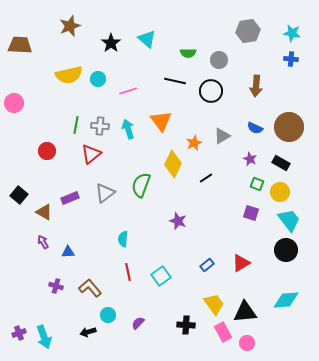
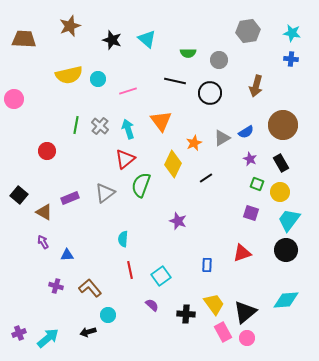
black star at (111, 43): moved 1 px right, 3 px up; rotated 18 degrees counterclockwise
brown trapezoid at (20, 45): moved 4 px right, 6 px up
brown arrow at (256, 86): rotated 10 degrees clockwise
black circle at (211, 91): moved 1 px left, 2 px down
pink circle at (14, 103): moved 4 px up
gray cross at (100, 126): rotated 36 degrees clockwise
brown circle at (289, 127): moved 6 px left, 2 px up
blue semicircle at (255, 128): moved 9 px left, 4 px down; rotated 56 degrees counterclockwise
gray triangle at (222, 136): moved 2 px down
red triangle at (91, 154): moved 34 px right, 5 px down
black rectangle at (281, 163): rotated 30 degrees clockwise
cyan trapezoid at (289, 220): rotated 105 degrees counterclockwise
blue triangle at (68, 252): moved 1 px left, 3 px down
red triangle at (241, 263): moved 1 px right, 10 px up; rotated 12 degrees clockwise
blue rectangle at (207, 265): rotated 48 degrees counterclockwise
red line at (128, 272): moved 2 px right, 2 px up
black triangle at (245, 312): rotated 35 degrees counterclockwise
purple semicircle at (138, 323): moved 14 px right, 18 px up; rotated 88 degrees clockwise
black cross at (186, 325): moved 11 px up
cyan arrow at (44, 337): moved 4 px right, 1 px down; rotated 110 degrees counterclockwise
pink circle at (247, 343): moved 5 px up
